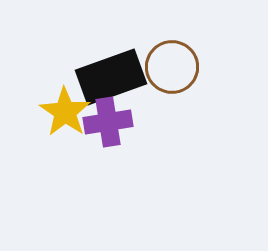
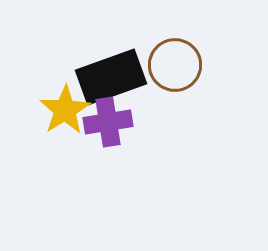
brown circle: moved 3 px right, 2 px up
yellow star: moved 2 px up; rotated 6 degrees clockwise
